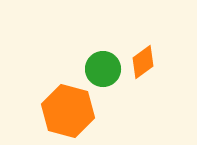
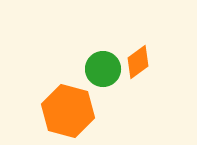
orange diamond: moved 5 px left
